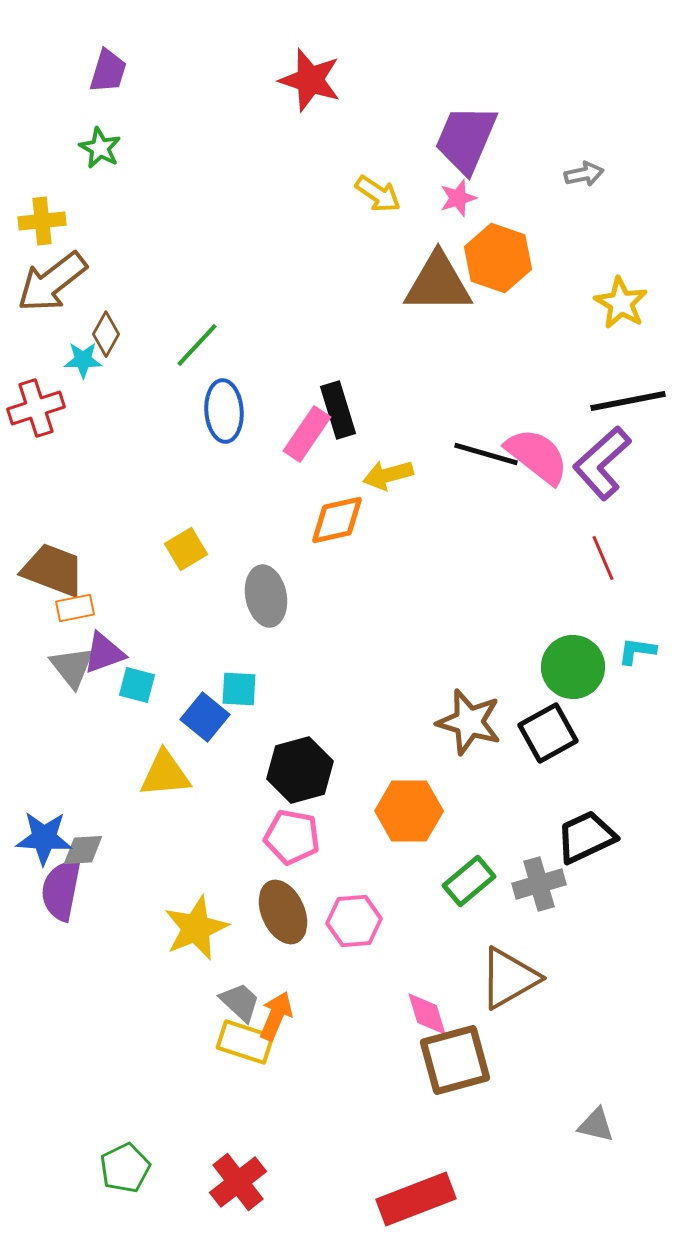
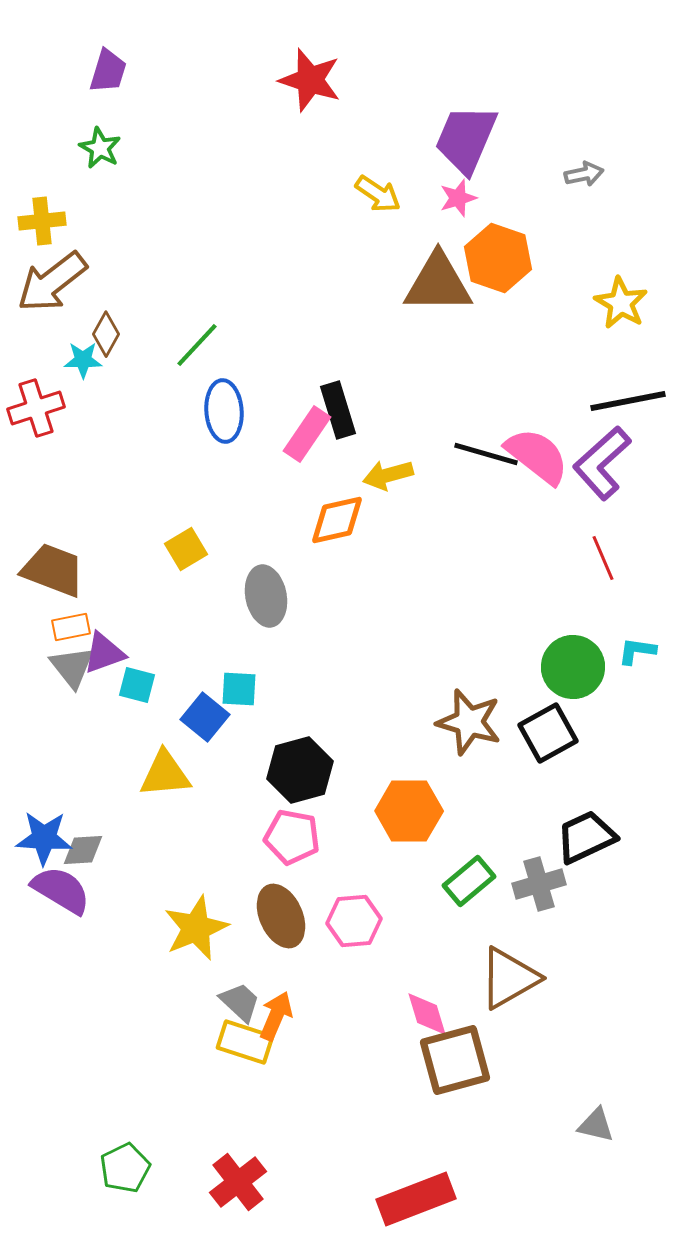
orange rectangle at (75, 608): moved 4 px left, 19 px down
purple semicircle at (61, 890): rotated 110 degrees clockwise
brown ellipse at (283, 912): moved 2 px left, 4 px down
